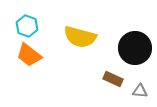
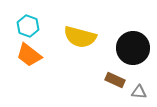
cyan hexagon: moved 1 px right
black circle: moved 2 px left
brown rectangle: moved 2 px right, 1 px down
gray triangle: moved 1 px left, 1 px down
